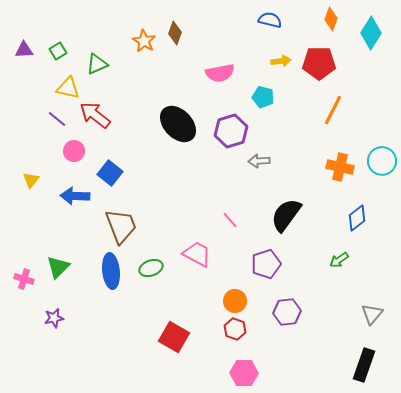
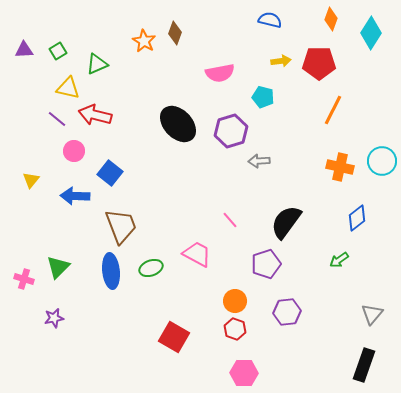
red arrow at (95, 115): rotated 24 degrees counterclockwise
black semicircle at (286, 215): moved 7 px down
